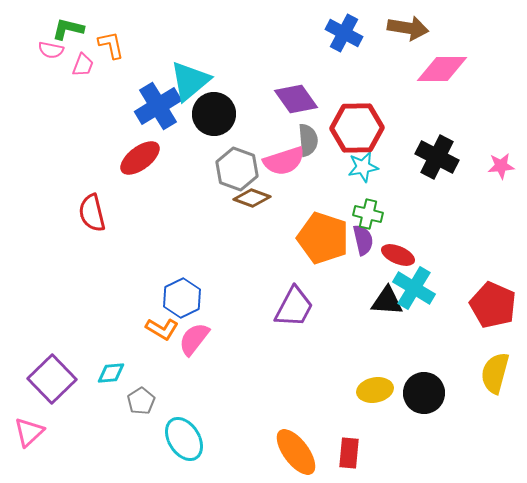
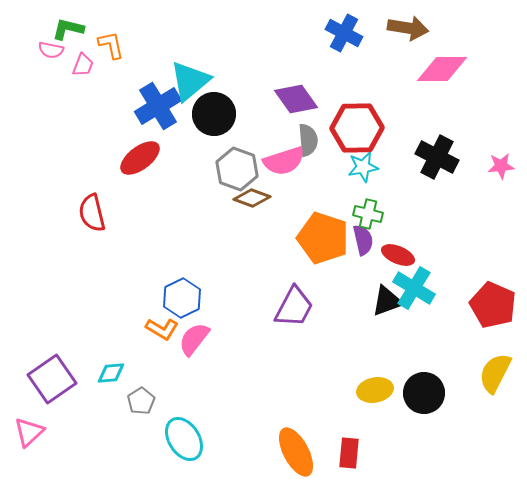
black triangle at (387, 301): rotated 24 degrees counterclockwise
yellow semicircle at (495, 373): rotated 12 degrees clockwise
purple square at (52, 379): rotated 9 degrees clockwise
orange ellipse at (296, 452): rotated 9 degrees clockwise
